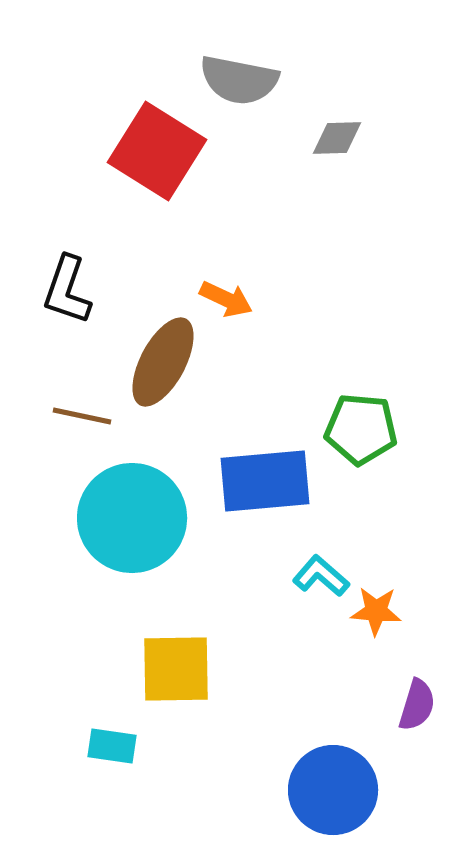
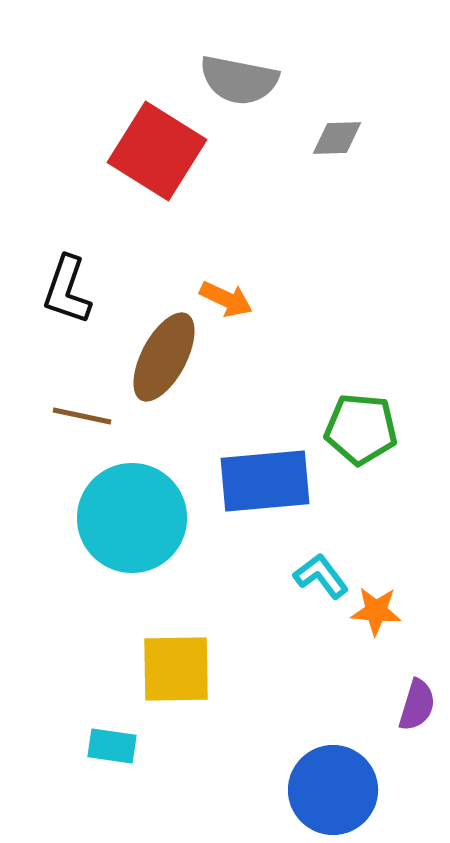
brown ellipse: moved 1 px right, 5 px up
cyan L-shape: rotated 12 degrees clockwise
